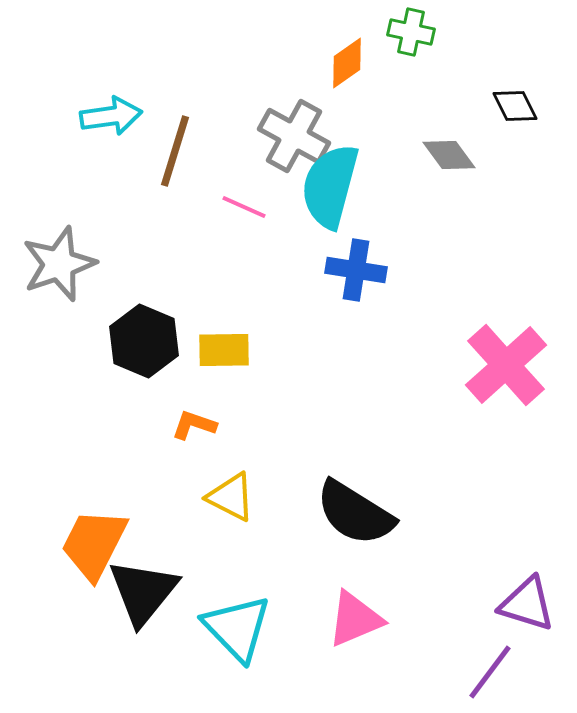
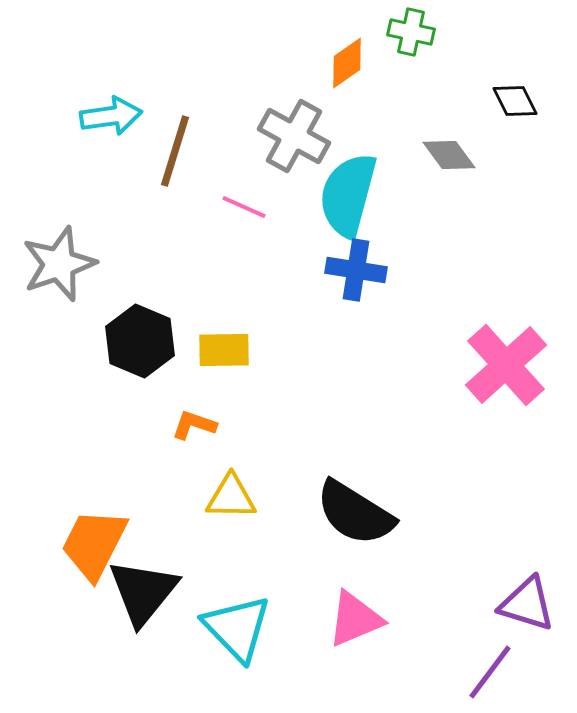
black diamond: moved 5 px up
cyan semicircle: moved 18 px right, 9 px down
black hexagon: moved 4 px left
yellow triangle: rotated 26 degrees counterclockwise
